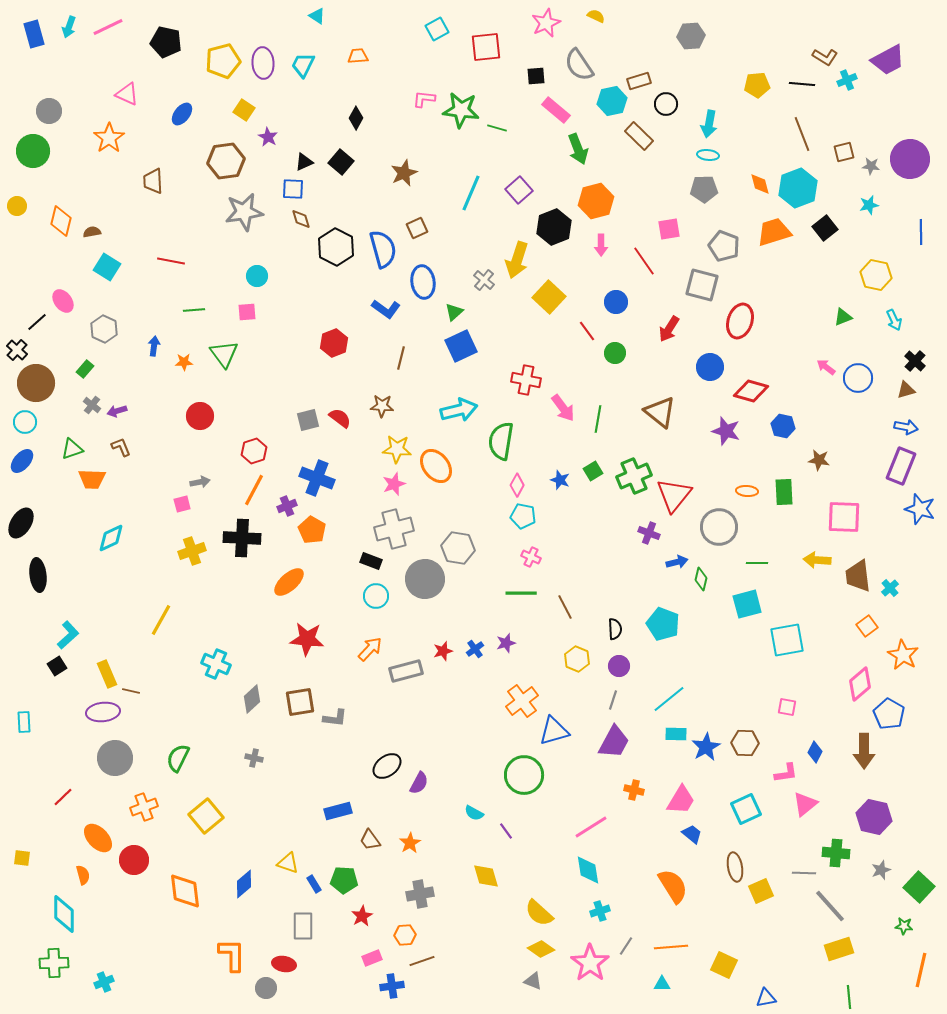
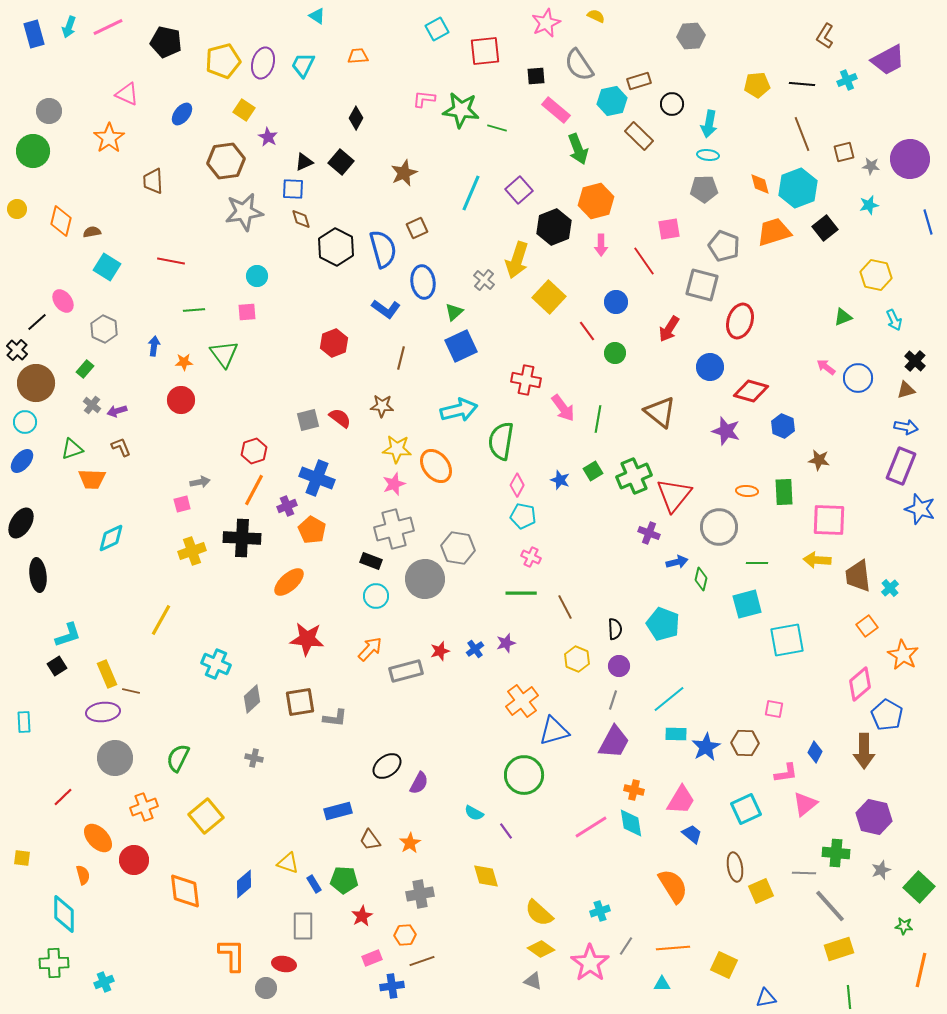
red square at (486, 47): moved 1 px left, 4 px down
brown L-shape at (825, 57): moved 21 px up; rotated 90 degrees clockwise
purple ellipse at (263, 63): rotated 20 degrees clockwise
black circle at (666, 104): moved 6 px right
yellow circle at (17, 206): moved 3 px down
blue line at (921, 232): moved 7 px right, 10 px up; rotated 15 degrees counterclockwise
red circle at (200, 416): moved 19 px left, 16 px up
blue hexagon at (783, 426): rotated 10 degrees clockwise
pink square at (844, 517): moved 15 px left, 3 px down
cyan L-shape at (68, 635): rotated 24 degrees clockwise
red star at (443, 651): moved 3 px left
pink square at (787, 707): moved 13 px left, 2 px down
blue pentagon at (889, 714): moved 2 px left, 1 px down
cyan diamond at (588, 870): moved 43 px right, 47 px up
orange line at (671, 947): moved 2 px right, 1 px down
